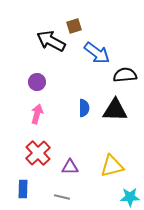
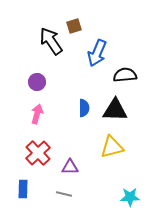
black arrow: rotated 28 degrees clockwise
blue arrow: rotated 76 degrees clockwise
yellow triangle: moved 19 px up
gray line: moved 2 px right, 3 px up
